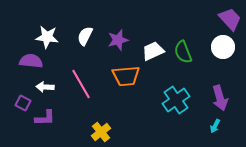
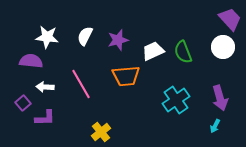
purple square: rotated 21 degrees clockwise
